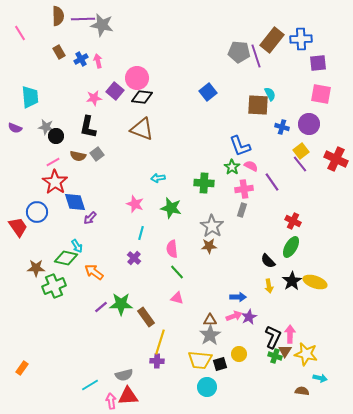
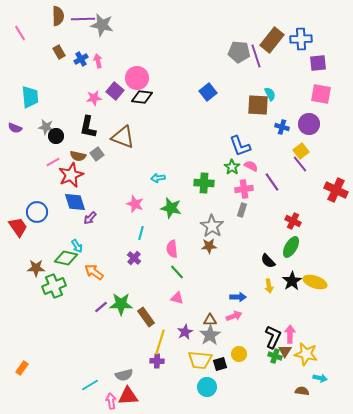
brown triangle at (142, 129): moved 19 px left, 8 px down
red cross at (336, 159): moved 31 px down
red star at (55, 182): moved 16 px right, 7 px up; rotated 15 degrees clockwise
purple star at (249, 317): moved 64 px left, 15 px down
